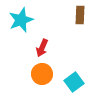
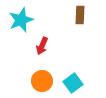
red arrow: moved 2 px up
orange circle: moved 7 px down
cyan square: moved 1 px left, 1 px down
